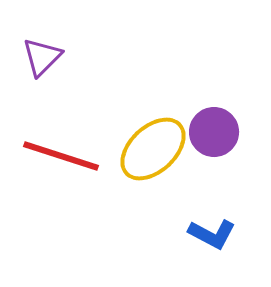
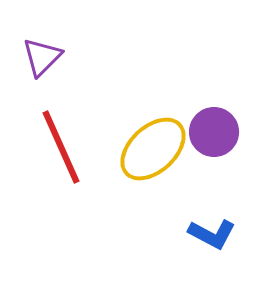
red line: moved 9 px up; rotated 48 degrees clockwise
